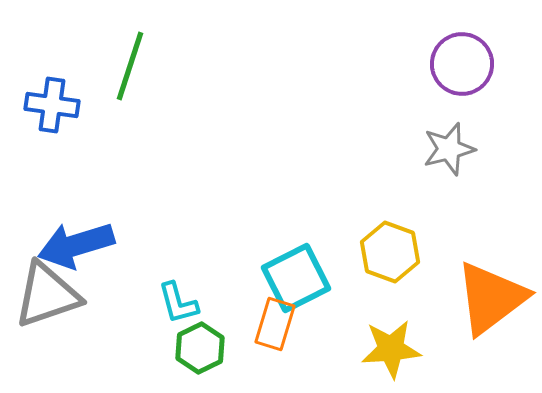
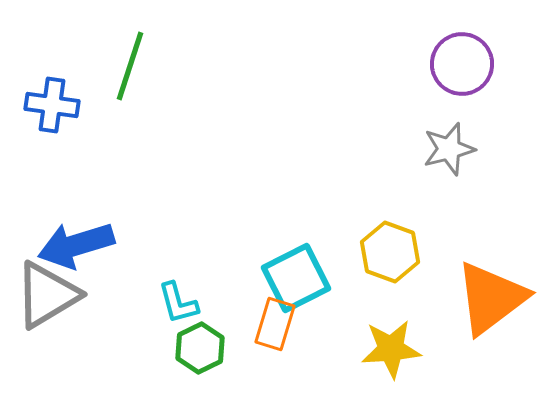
gray triangle: rotated 12 degrees counterclockwise
